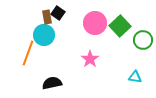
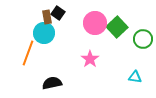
green square: moved 3 px left, 1 px down
cyan circle: moved 2 px up
green circle: moved 1 px up
